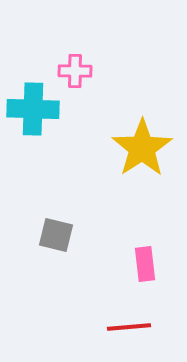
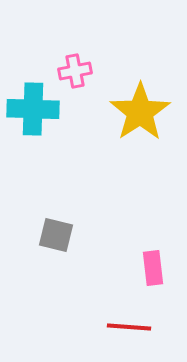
pink cross: rotated 12 degrees counterclockwise
yellow star: moved 2 px left, 36 px up
pink rectangle: moved 8 px right, 4 px down
red line: rotated 9 degrees clockwise
